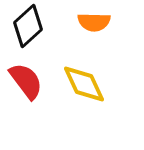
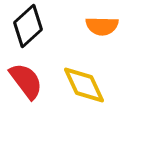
orange semicircle: moved 8 px right, 4 px down
yellow diamond: moved 1 px down
